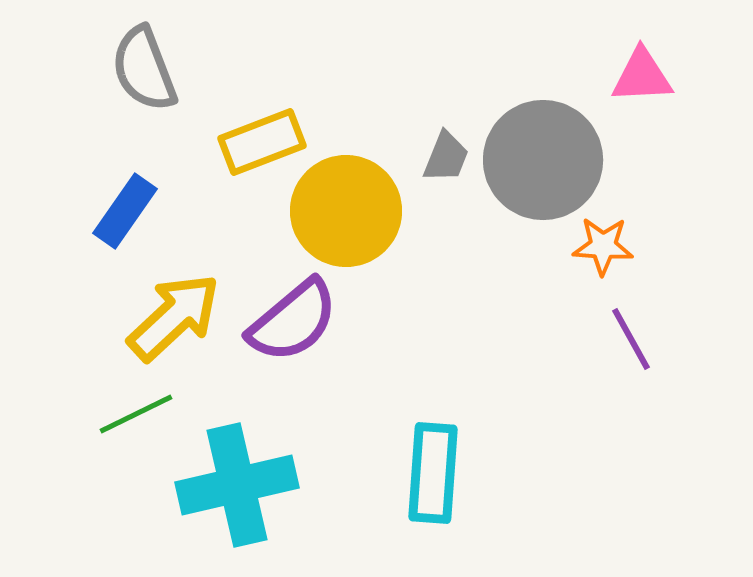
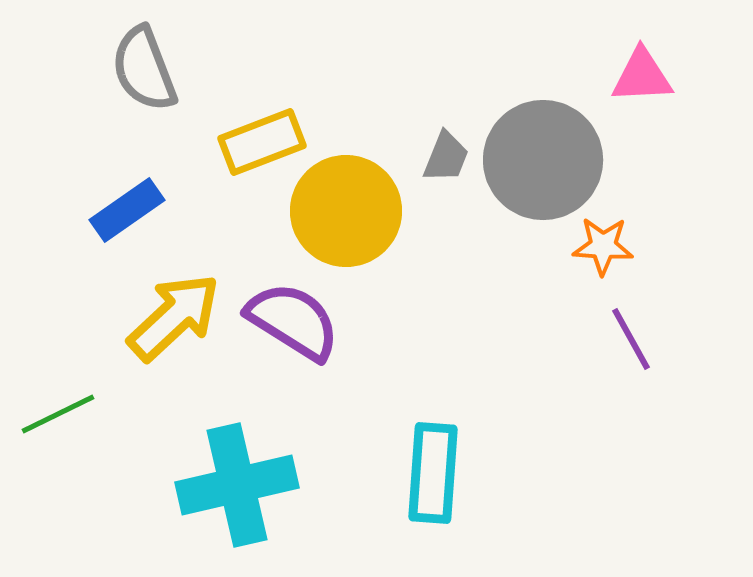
blue rectangle: moved 2 px right, 1 px up; rotated 20 degrees clockwise
purple semicircle: rotated 108 degrees counterclockwise
green line: moved 78 px left
